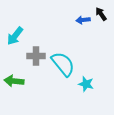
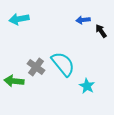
black arrow: moved 17 px down
cyan arrow: moved 4 px right, 17 px up; rotated 42 degrees clockwise
gray cross: moved 11 px down; rotated 36 degrees clockwise
cyan star: moved 1 px right, 2 px down; rotated 14 degrees clockwise
